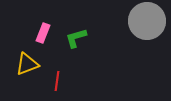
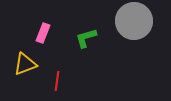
gray circle: moved 13 px left
green L-shape: moved 10 px right
yellow triangle: moved 2 px left
